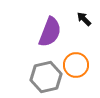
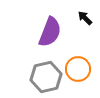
black arrow: moved 1 px right, 1 px up
orange circle: moved 2 px right, 4 px down
